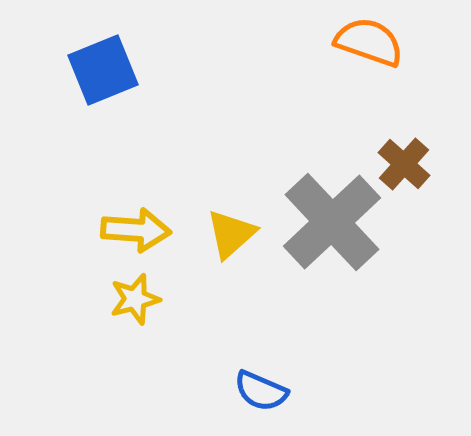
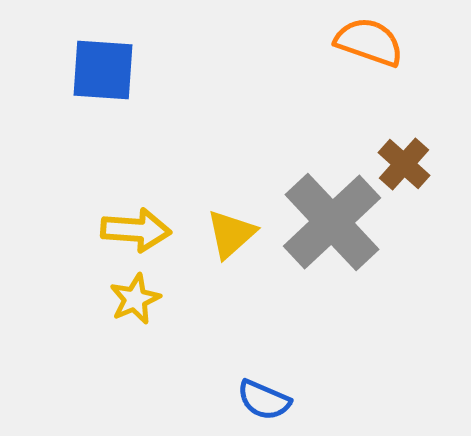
blue square: rotated 26 degrees clockwise
yellow star: rotated 9 degrees counterclockwise
blue semicircle: moved 3 px right, 9 px down
